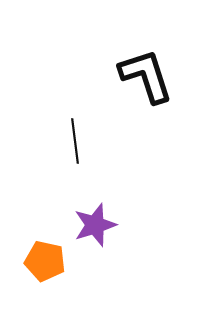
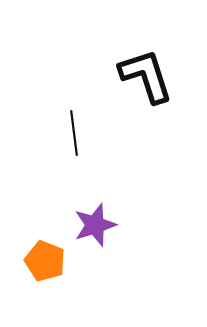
black line: moved 1 px left, 8 px up
orange pentagon: rotated 9 degrees clockwise
